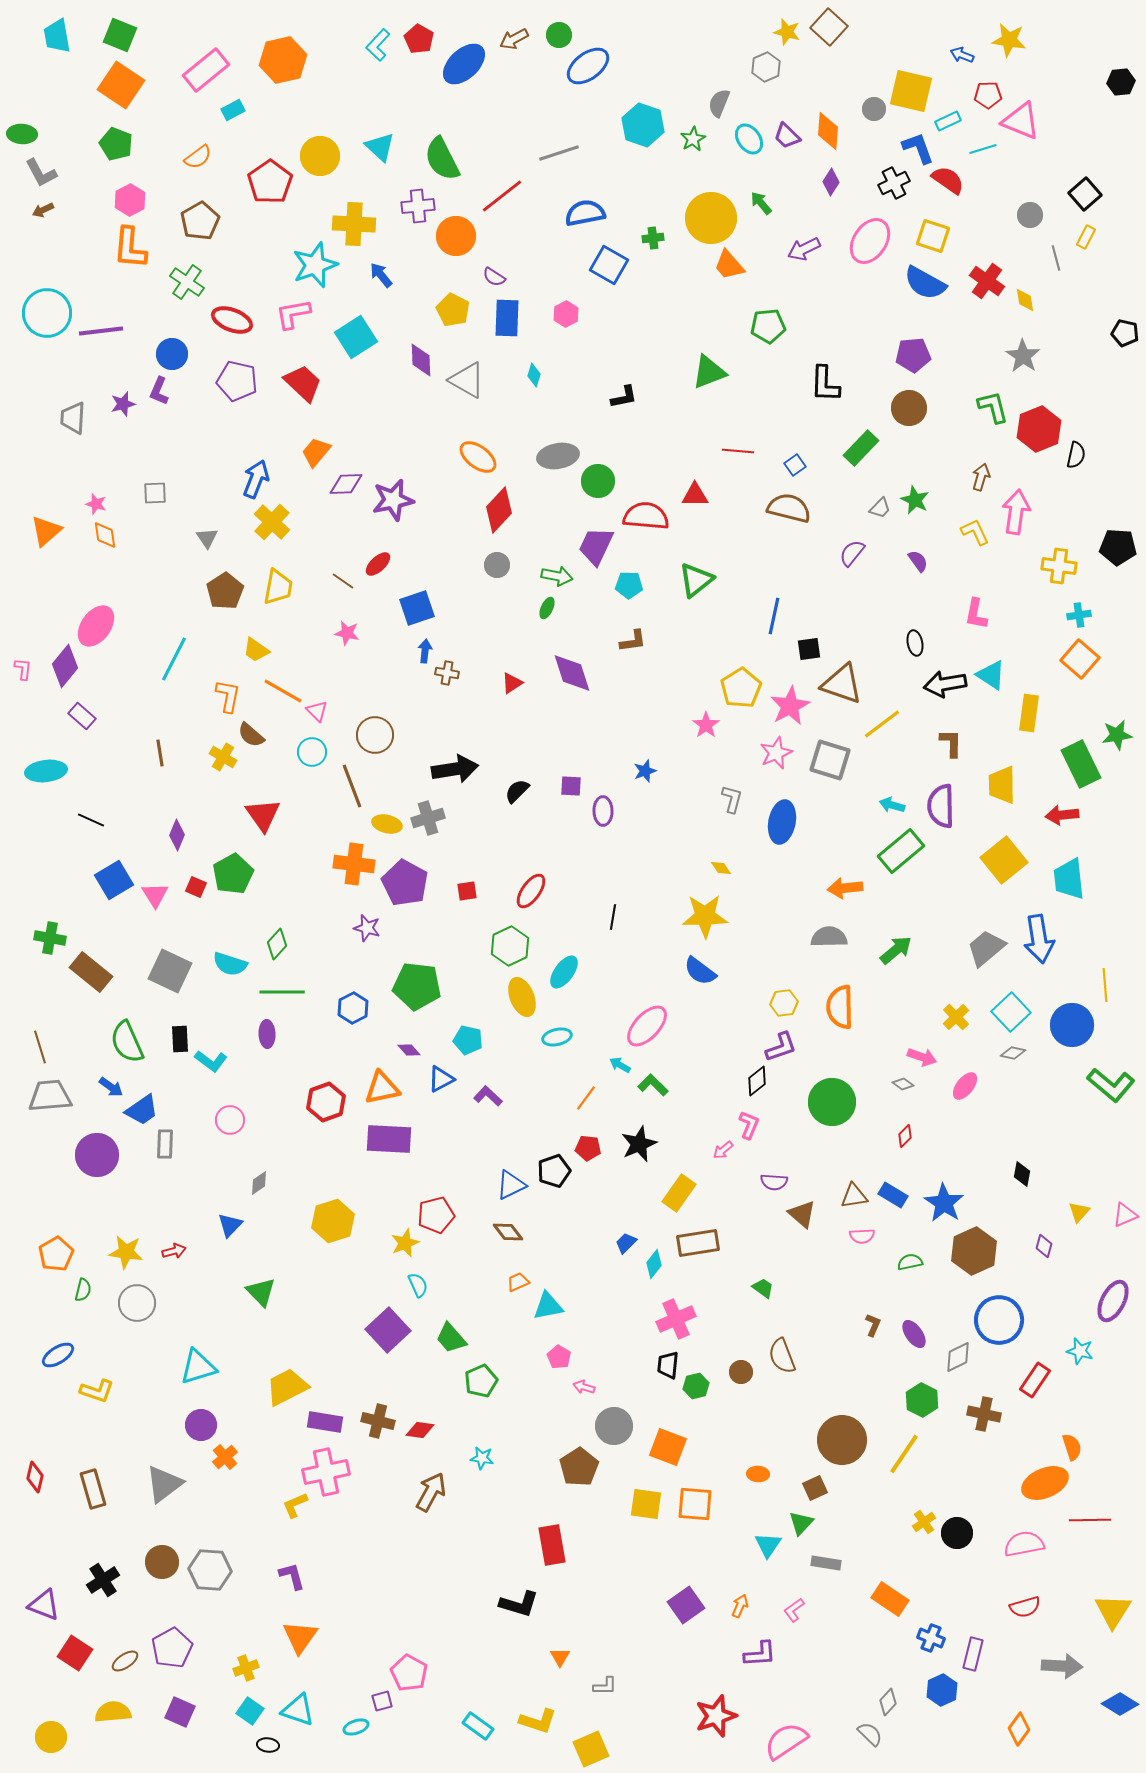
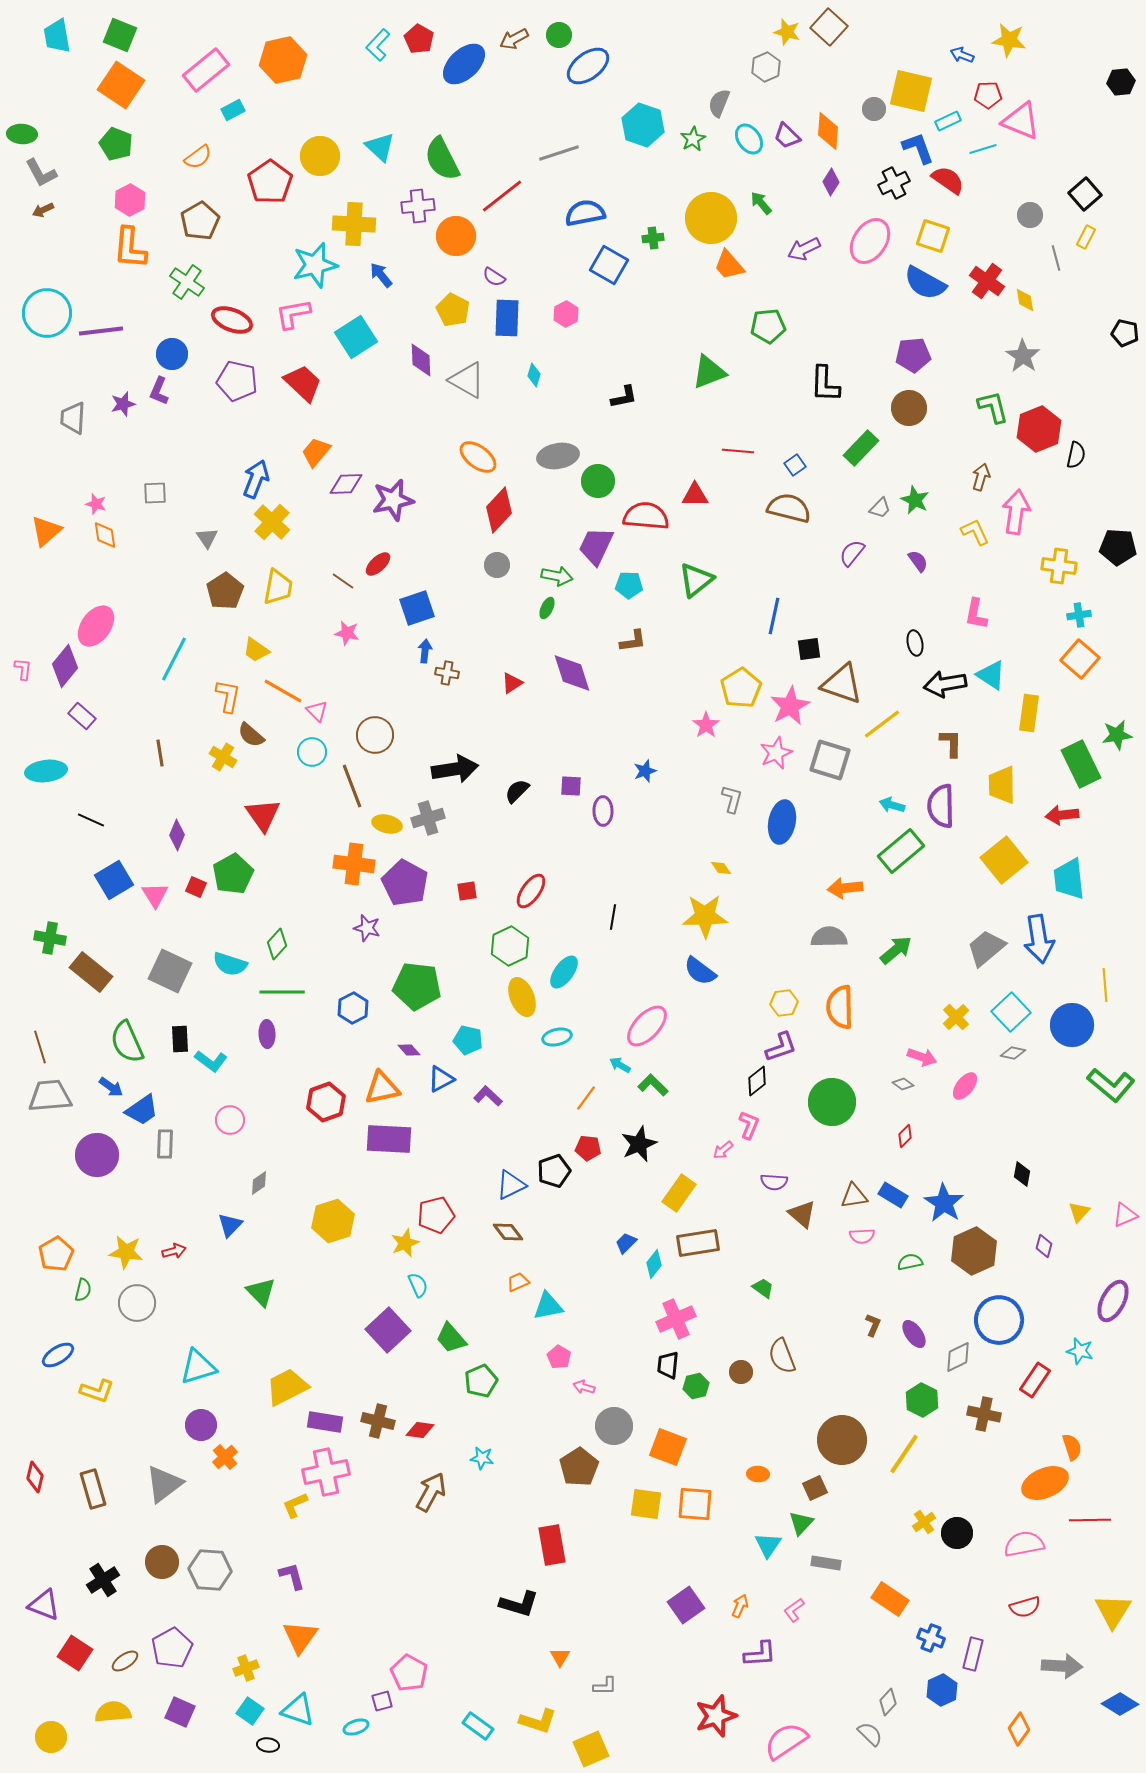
cyan star at (315, 265): rotated 6 degrees clockwise
